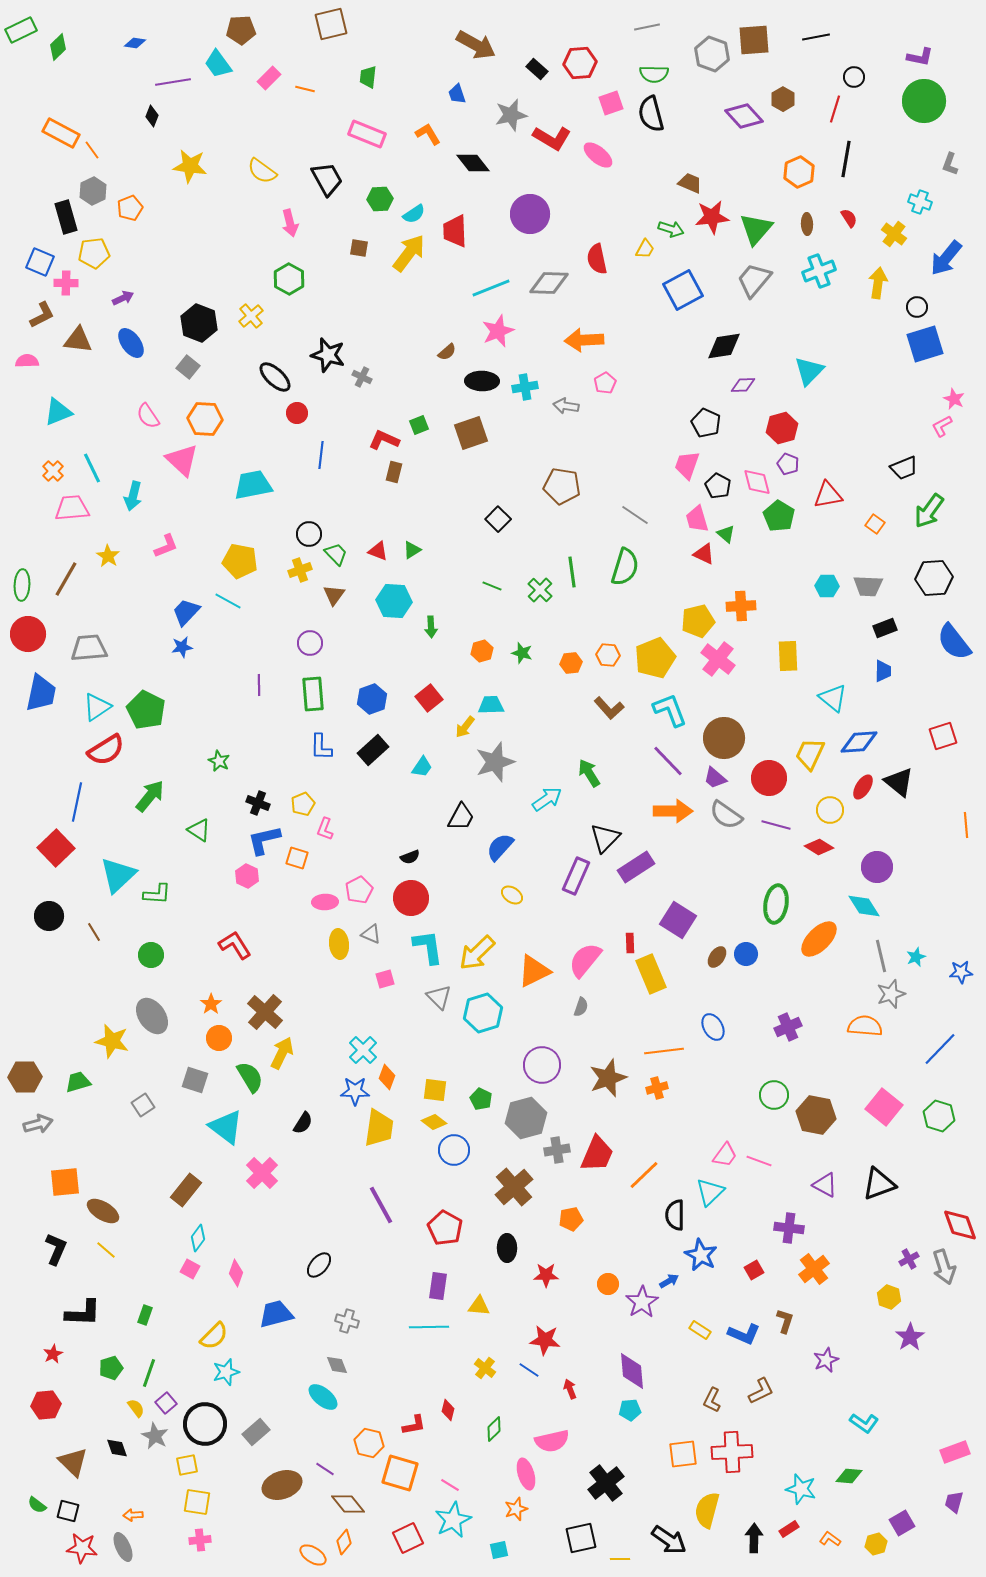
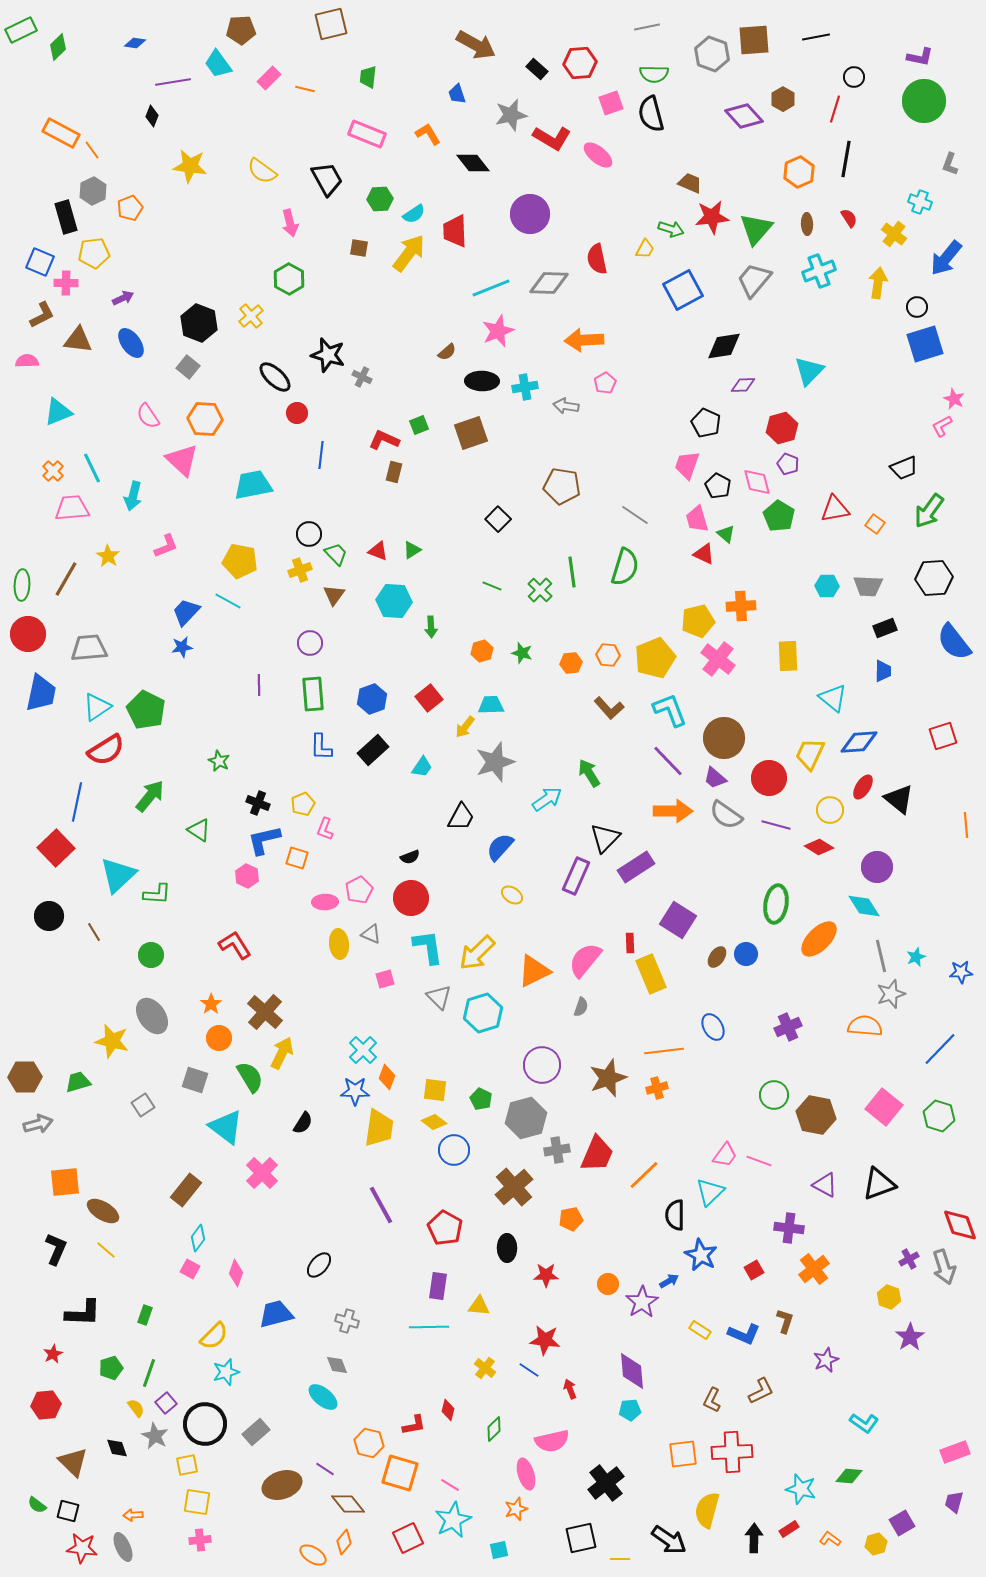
red triangle at (828, 495): moved 7 px right, 14 px down
black triangle at (899, 782): moved 17 px down
